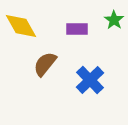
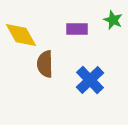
green star: moved 1 px left; rotated 12 degrees counterclockwise
yellow diamond: moved 9 px down
brown semicircle: rotated 40 degrees counterclockwise
